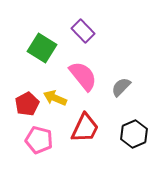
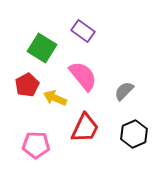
purple rectangle: rotated 10 degrees counterclockwise
gray semicircle: moved 3 px right, 4 px down
red pentagon: moved 19 px up
pink pentagon: moved 3 px left, 5 px down; rotated 12 degrees counterclockwise
